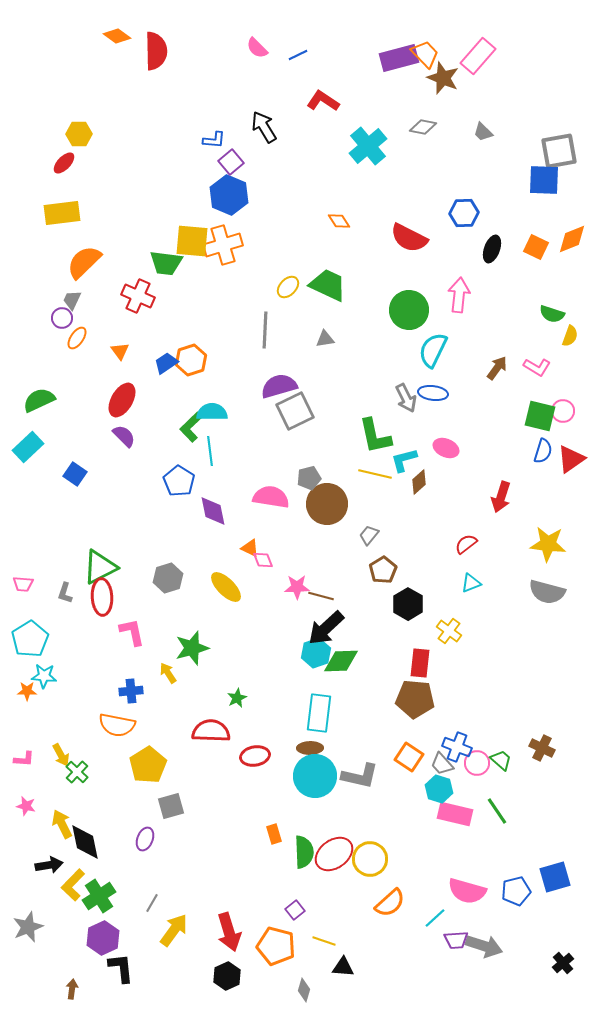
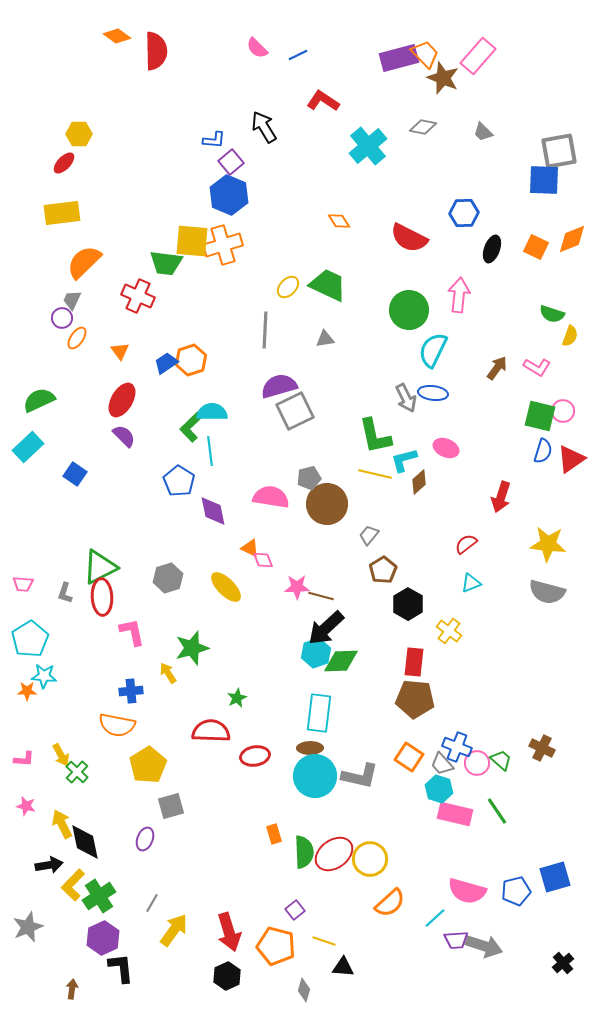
red rectangle at (420, 663): moved 6 px left, 1 px up
